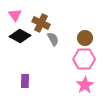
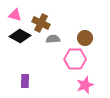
pink triangle: rotated 40 degrees counterclockwise
gray semicircle: rotated 64 degrees counterclockwise
pink hexagon: moved 9 px left
pink star: rotated 12 degrees clockwise
